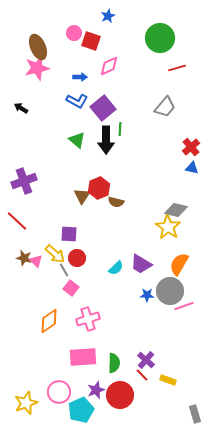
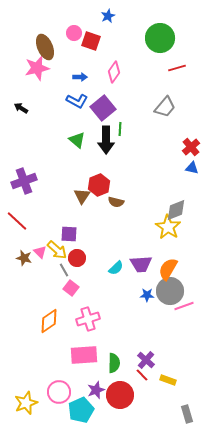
brown ellipse at (38, 47): moved 7 px right
pink diamond at (109, 66): moved 5 px right, 6 px down; rotated 30 degrees counterclockwise
red hexagon at (99, 188): moved 3 px up
gray diamond at (176, 210): rotated 35 degrees counterclockwise
yellow arrow at (55, 254): moved 2 px right, 4 px up
pink triangle at (36, 261): moved 4 px right, 9 px up
purple trapezoid at (141, 264): rotated 35 degrees counterclockwise
orange semicircle at (179, 264): moved 11 px left, 5 px down
pink rectangle at (83, 357): moved 1 px right, 2 px up
gray rectangle at (195, 414): moved 8 px left
